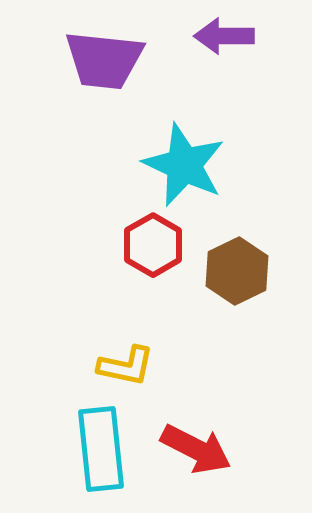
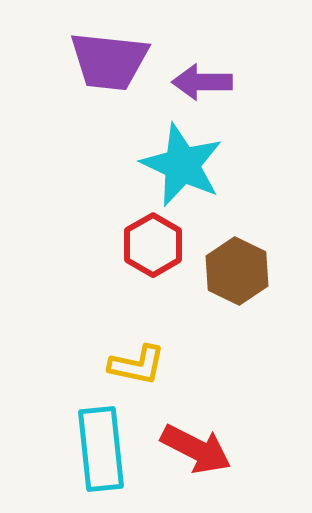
purple arrow: moved 22 px left, 46 px down
purple trapezoid: moved 5 px right, 1 px down
cyan star: moved 2 px left
brown hexagon: rotated 8 degrees counterclockwise
yellow L-shape: moved 11 px right, 1 px up
